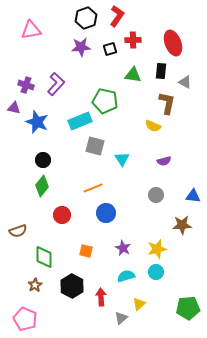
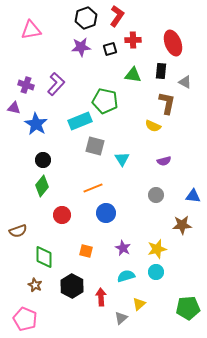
blue star at (37, 122): moved 1 px left, 2 px down; rotated 10 degrees clockwise
brown star at (35, 285): rotated 16 degrees counterclockwise
